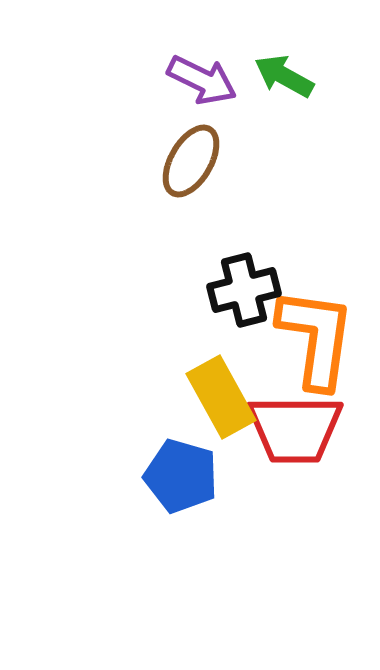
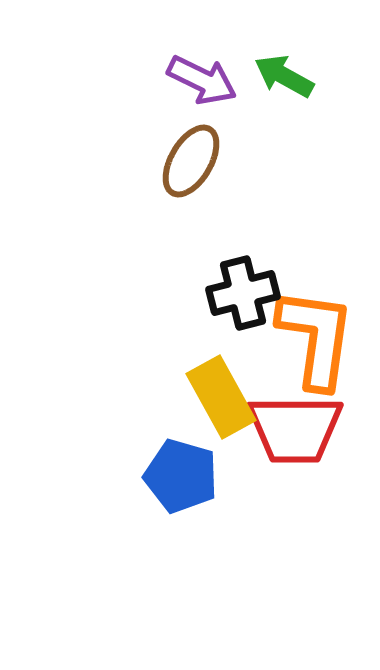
black cross: moved 1 px left, 3 px down
